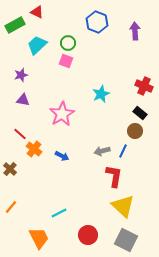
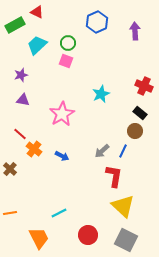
blue hexagon: rotated 15 degrees clockwise
gray arrow: rotated 28 degrees counterclockwise
orange line: moved 1 px left, 6 px down; rotated 40 degrees clockwise
